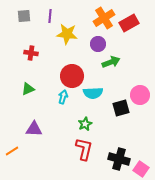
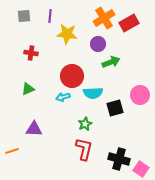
cyan arrow: rotated 120 degrees counterclockwise
black square: moved 6 px left
orange line: rotated 16 degrees clockwise
